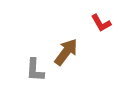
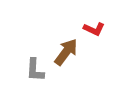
red L-shape: moved 7 px left, 6 px down; rotated 35 degrees counterclockwise
